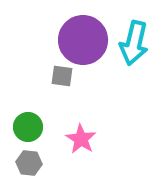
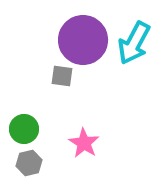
cyan arrow: rotated 15 degrees clockwise
green circle: moved 4 px left, 2 px down
pink star: moved 3 px right, 4 px down
gray hexagon: rotated 20 degrees counterclockwise
